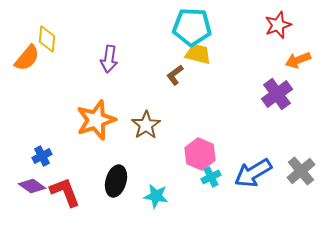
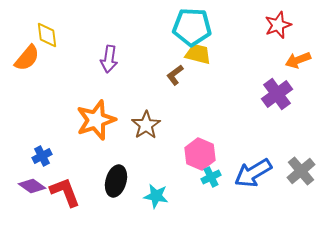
yellow diamond: moved 4 px up; rotated 12 degrees counterclockwise
